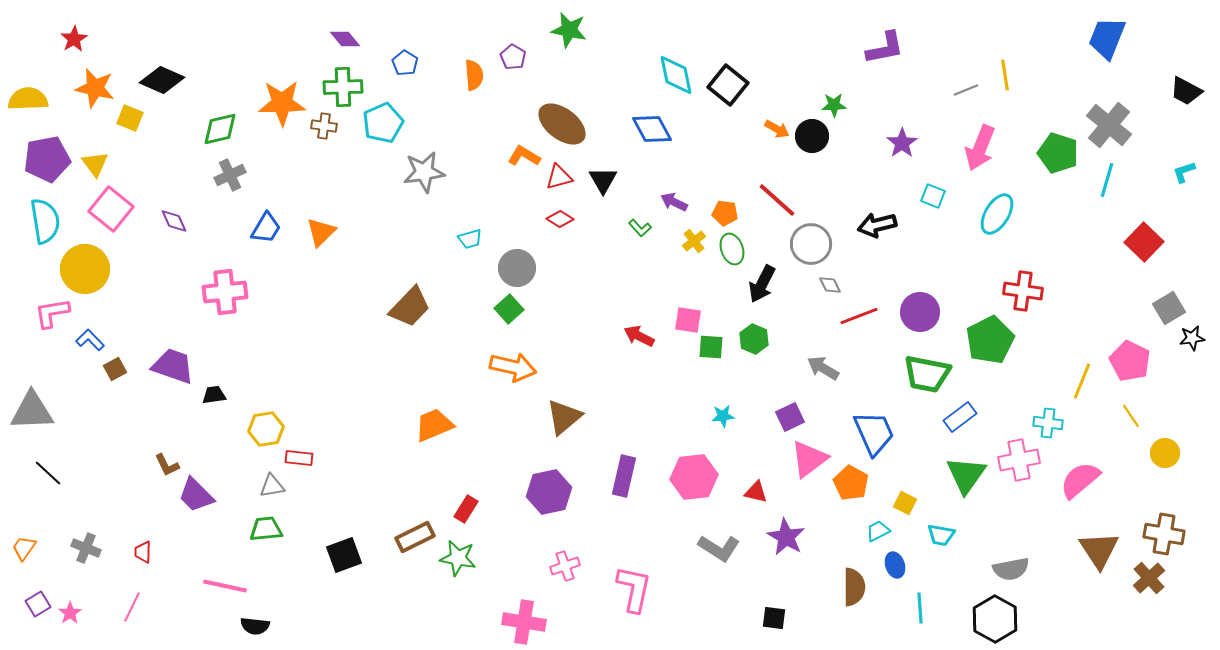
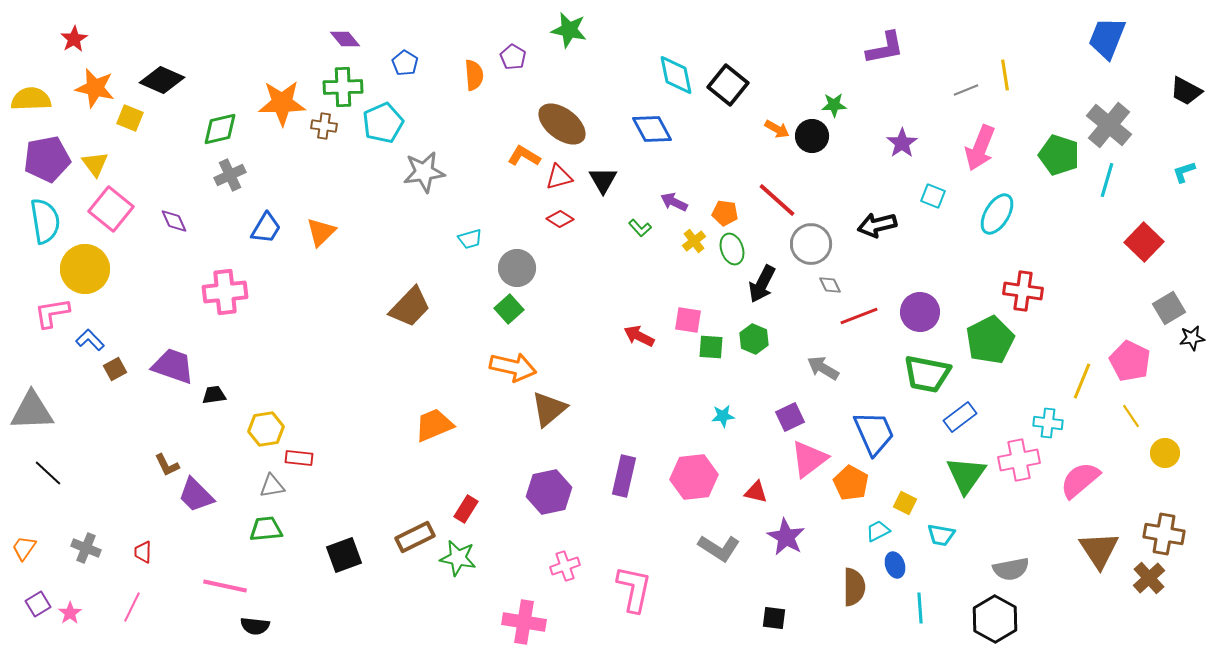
yellow semicircle at (28, 99): moved 3 px right
green pentagon at (1058, 153): moved 1 px right, 2 px down
brown triangle at (564, 417): moved 15 px left, 8 px up
